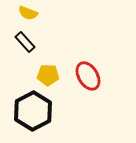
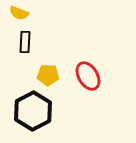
yellow semicircle: moved 9 px left
black rectangle: rotated 45 degrees clockwise
